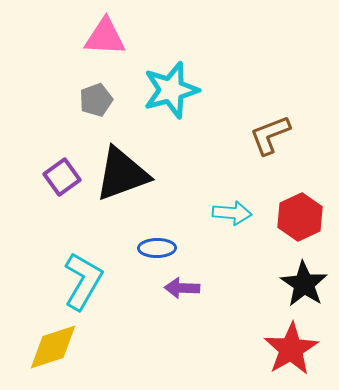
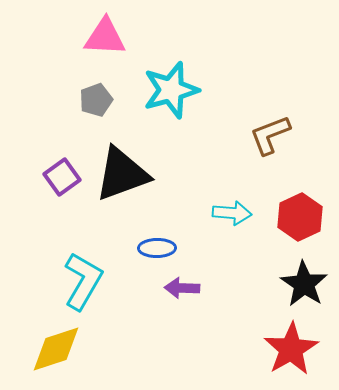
yellow diamond: moved 3 px right, 2 px down
